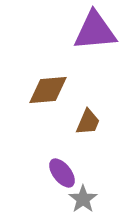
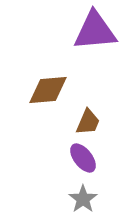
purple ellipse: moved 21 px right, 15 px up
